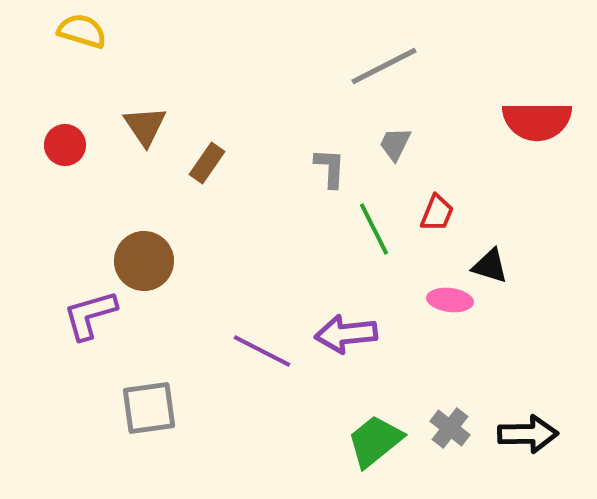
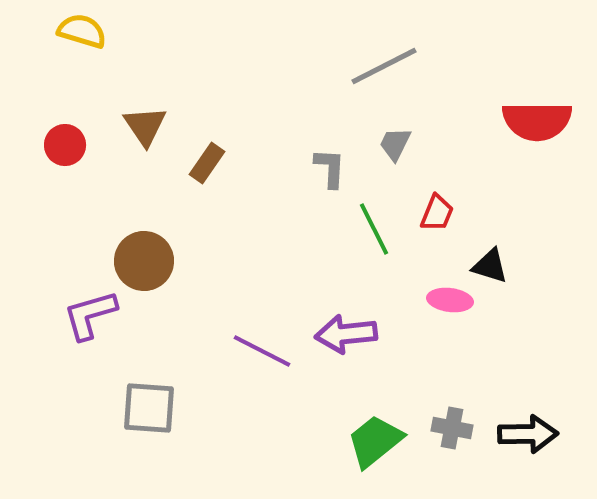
gray square: rotated 12 degrees clockwise
gray cross: moved 2 px right; rotated 27 degrees counterclockwise
